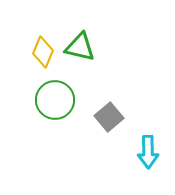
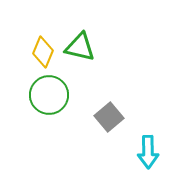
green circle: moved 6 px left, 5 px up
